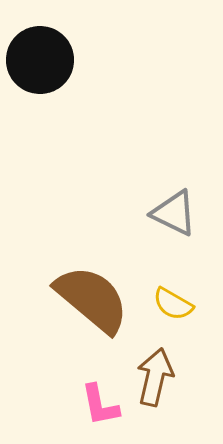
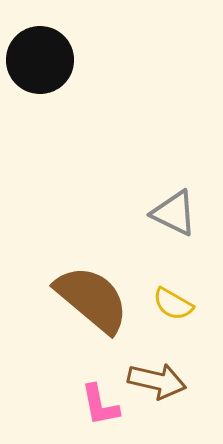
brown arrow: moved 2 px right, 4 px down; rotated 90 degrees clockwise
